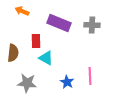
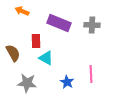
brown semicircle: rotated 36 degrees counterclockwise
pink line: moved 1 px right, 2 px up
